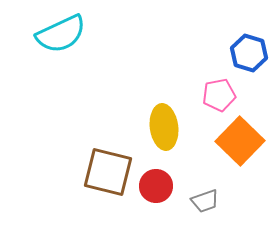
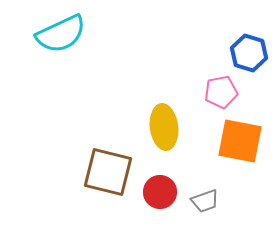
pink pentagon: moved 2 px right, 3 px up
orange square: rotated 33 degrees counterclockwise
red circle: moved 4 px right, 6 px down
